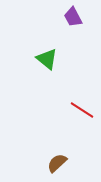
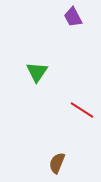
green triangle: moved 10 px left, 13 px down; rotated 25 degrees clockwise
brown semicircle: rotated 25 degrees counterclockwise
